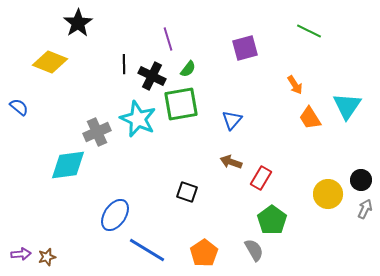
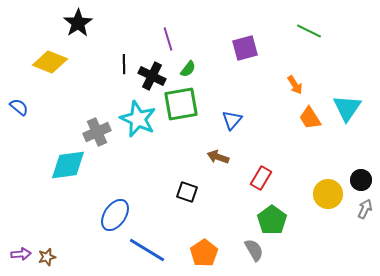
cyan triangle: moved 2 px down
brown arrow: moved 13 px left, 5 px up
